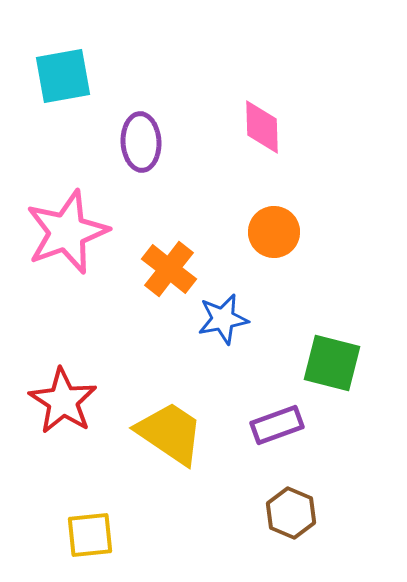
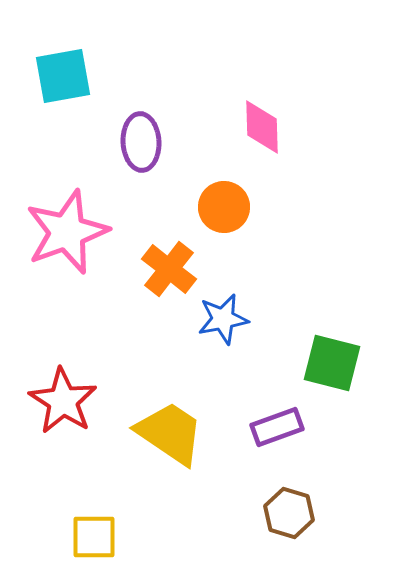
orange circle: moved 50 px left, 25 px up
purple rectangle: moved 2 px down
brown hexagon: moved 2 px left; rotated 6 degrees counterclockwise
yellow square: moved 4 px right, 2 px down; rotated 6 degrees clockwise
